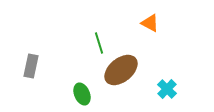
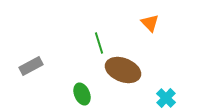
orange triangle: rotated 18 degrees clockwise
gray rectangle: rotated 50 degrees clockwise
brown ellipse: moved 2 px right; rotated 60 degrees clockwise
cyan cross: moved 1 px left, 9 px down
